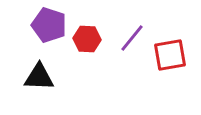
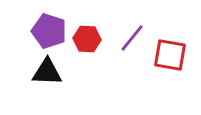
purple pentagon: moved 6 px down
red square: rotated 20 degrees clockwise
black triangle: moved 8 px right, 5 px up
